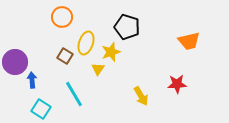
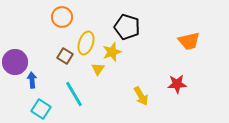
yellow star: moved 1 px right
